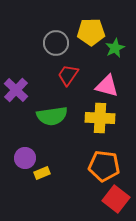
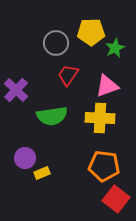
pink triangle: rotated 35 degrees counterclockwise
